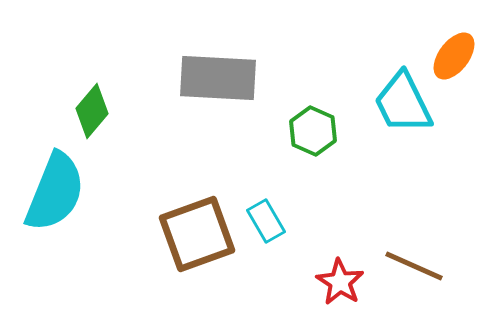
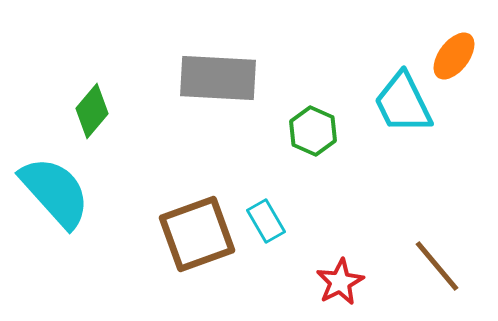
cyan semicircle: rotated 64 degrees counterclockwise
brown line: moved 23 px right; rotated 26 degrees clockwise
red star: rotated 12 degrees clockwise
